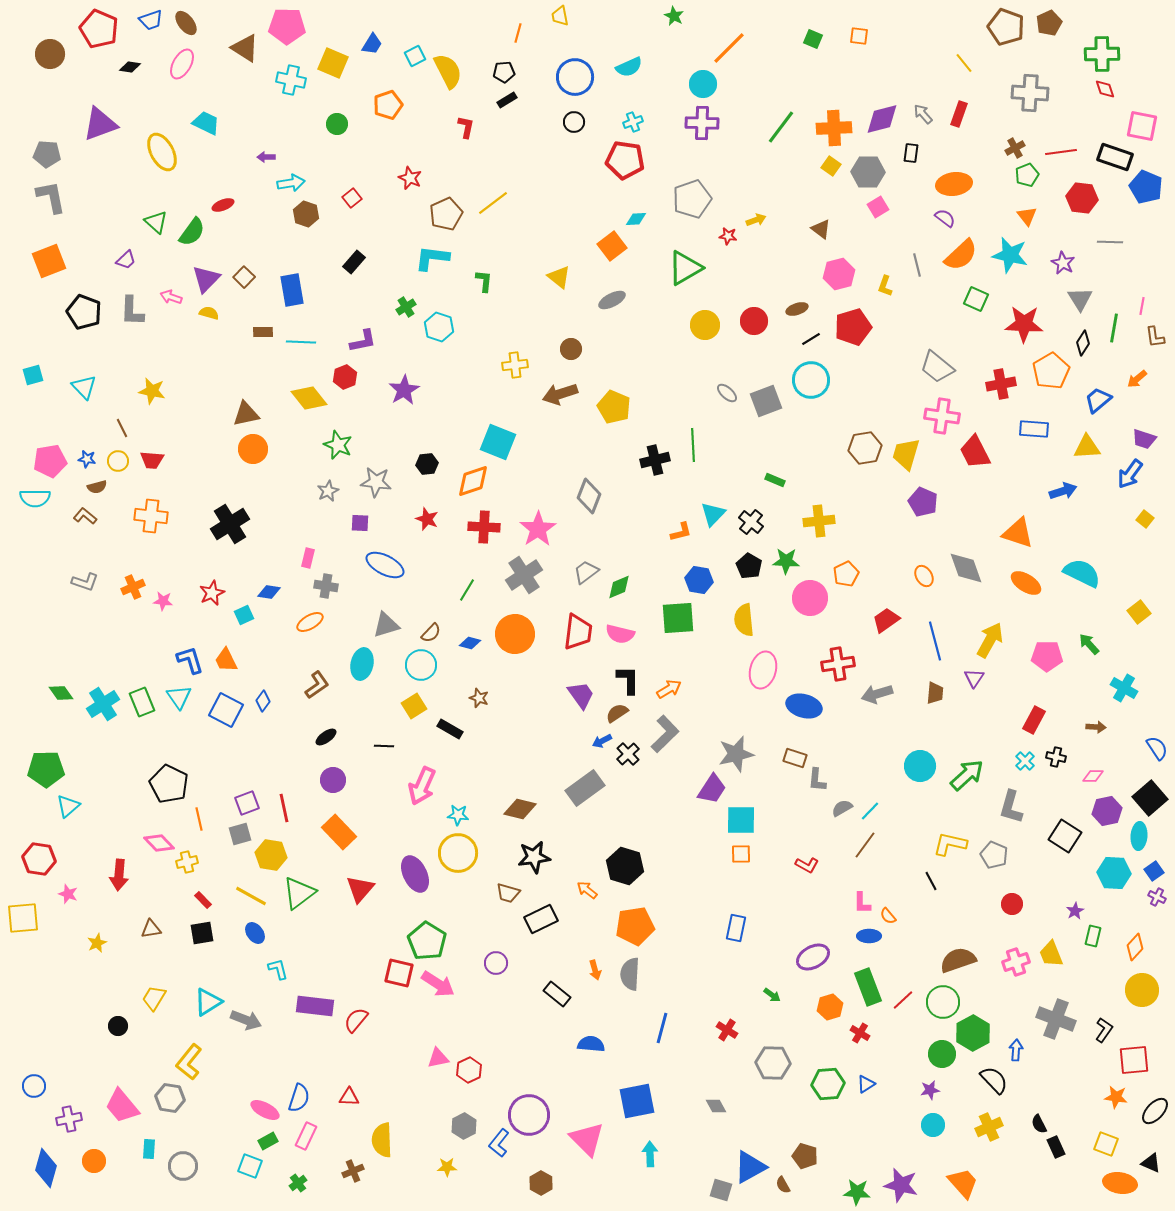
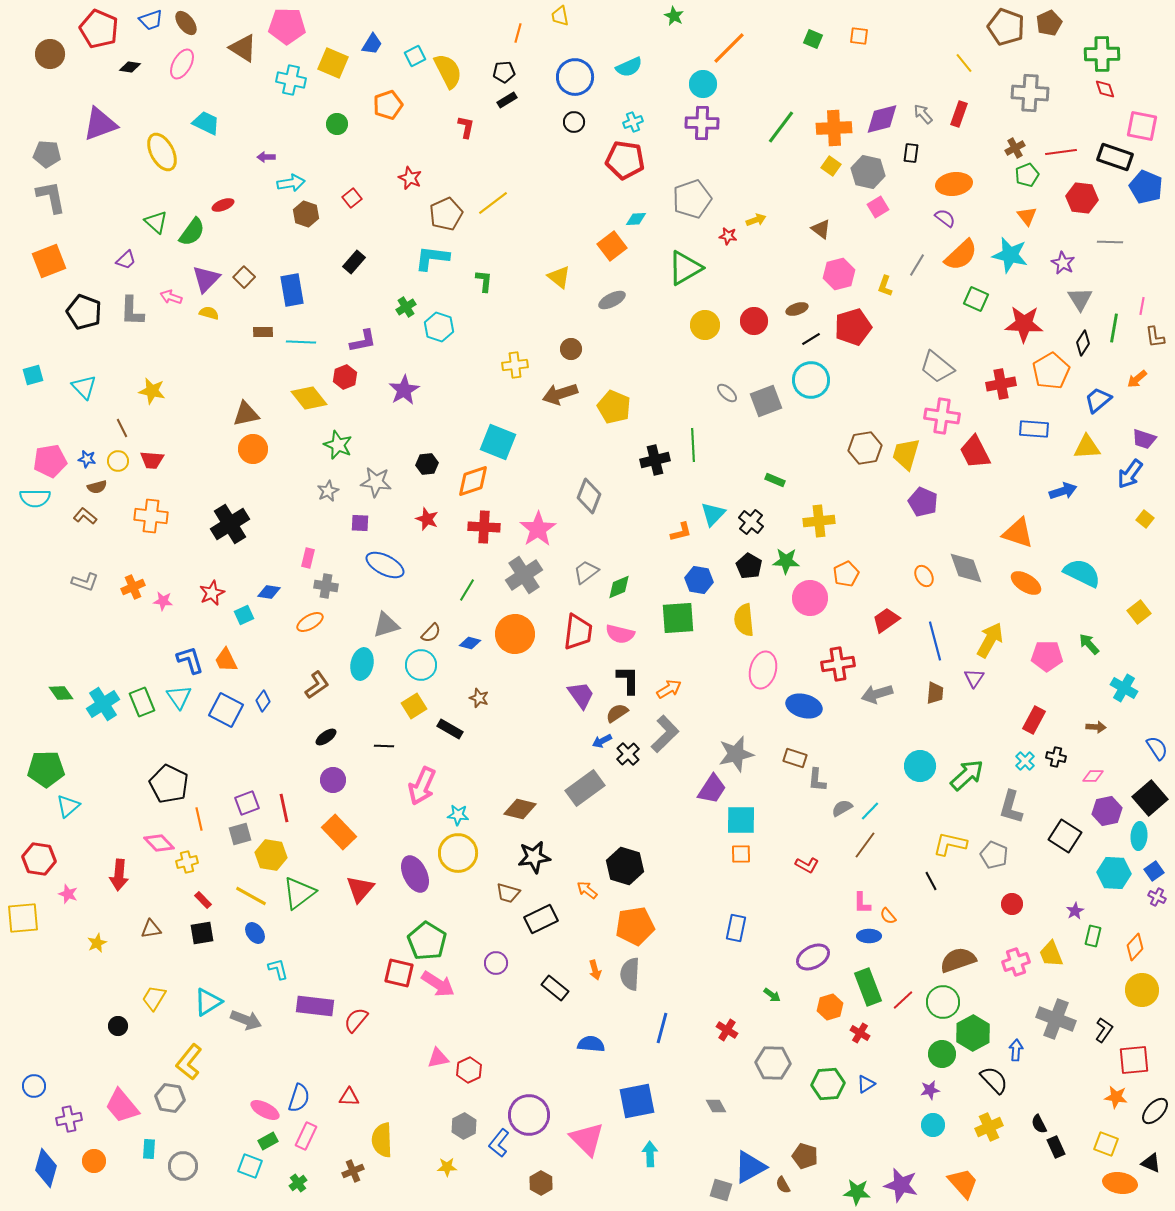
brown triangle at (245, 48): moved 2 px left
gray hexagon at (868, 172): rotated 12 degrees clockwise
gray line at (917, 265): rotated 45 degrees clockwise
black rectangle at (557, 994): moved 2 px left, 6 px up
